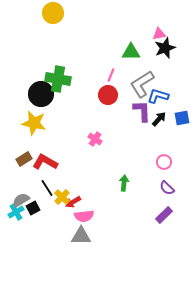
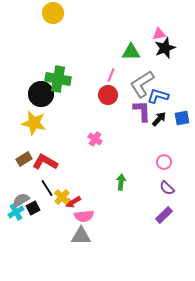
green arrow: moved 3 px left, 1 px up
